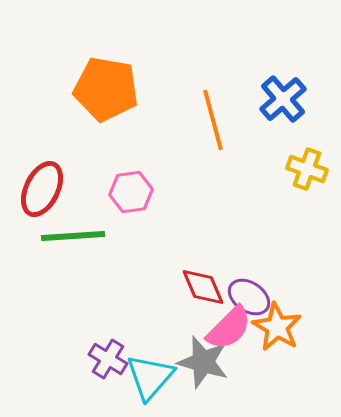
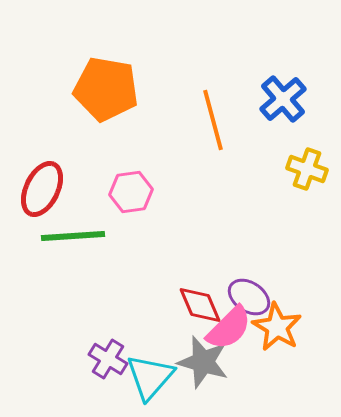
red diamond: moved 3 px left, 18 px down
